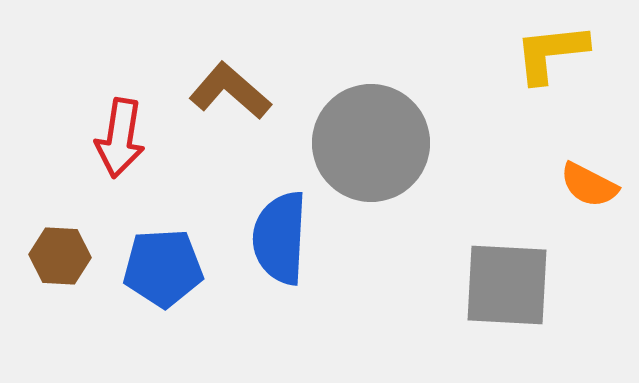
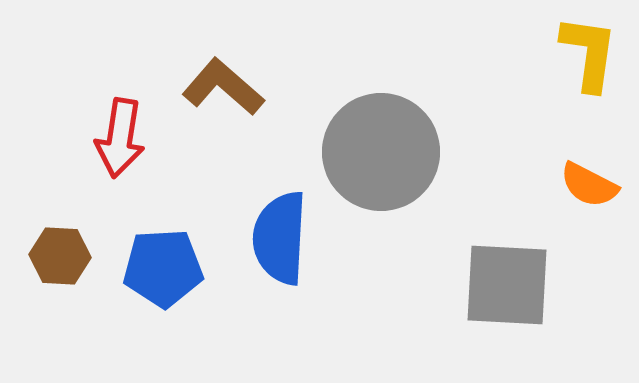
yellow L-shape: moved 38 px right; rotated 104 degrees clockwise
brown L-shape: moved 7 px left, 4 px up
gray circle: moved 10 px right, 9 px down
